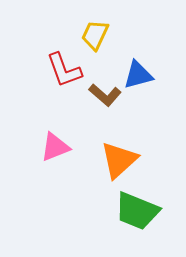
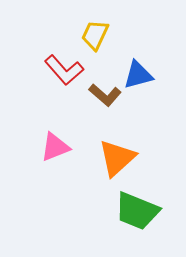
red L-shape: rotated 21 degrees counterclockwise
orange triangle: moved 2 px left, 2 px up
